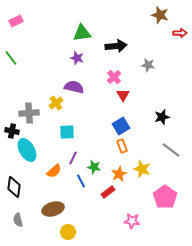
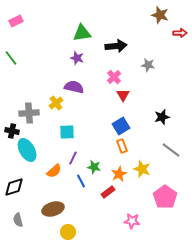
black diamond: rotated 65 degrees clockwise
